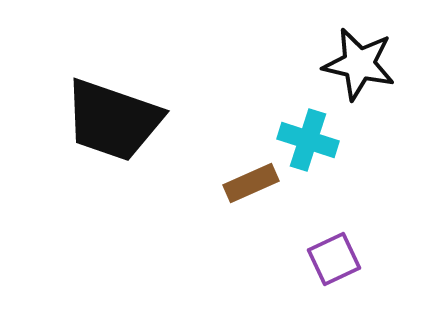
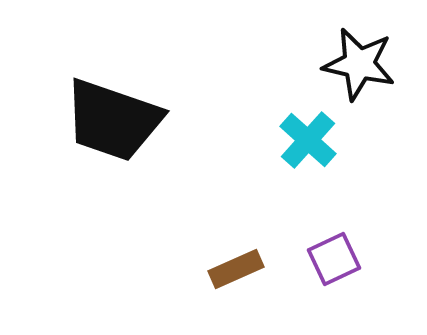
cyan cross: rotated 24 degrees clockwise
brown rectangle: moved 15 px left, 86 px down
